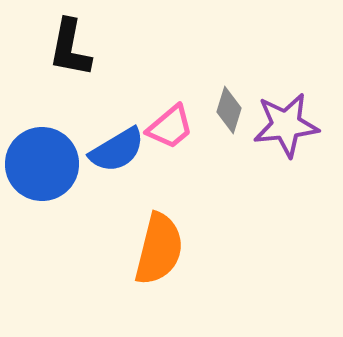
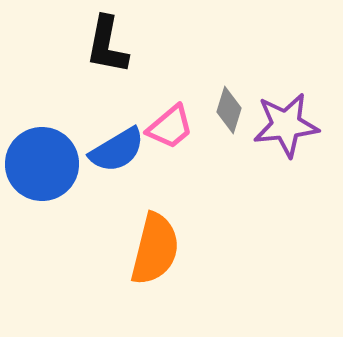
black L-shape: moved 37 px right, 3 px up
orange semicircle: moved 4 px left
